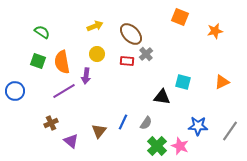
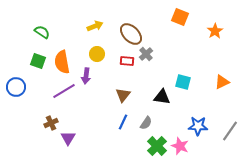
orange star: rotated 21 degrees counterclockwise
blue circle: moved 1 px right, 4 px up
brown triangle: moved 24 px right, 36 px up
purple triangle: moved 3 px left, 3 px up; rotated 21 degrees clockwise
